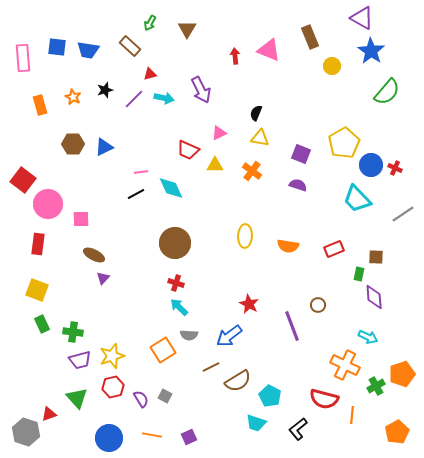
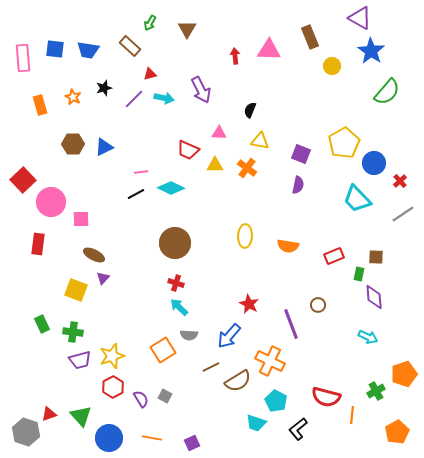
purple triangle at (362, 18): moved 2 px left
blue square at (57, 47): moved 2 px left, 2 px down
pink triangle at (269, 50): rotated 20 degrees counterclockwise
black star at (105, 90): moved 1 px left, 2 px up
black semicircle at (256, 113): moved 6 px left, 3 px up
pink triangle at (219, 133): rotated 28 degrees clockwise
yellow triangle at (260, 138): moved 3 px down
blue circle at (371, 165): moved 3 px right, 2 px up
red cross at (395, 168): moved 5 px right, 13 px down; rotated 24 degrees clockwise
orange cross at (252, 171): moved 5 px left, 3 px up
red square at (23, 180): rotated 10 degrees clockwise
purple semicircle at (298, 185): rotated 84 degrees clockwise
cyan diamond at (171, 188): rotated 40 degrees counterclockwise
pink circle at (48, 204): moved 3 px right, 2 px up
red rectangle at (334, 249): moved 7 px down
yellow square at (37, 290): moved 39 px right
purple line at (292, 326): moved 1 px left, 2 px up
blue arrow at (229, 336): rotated 12 degrees counterclockwise
orange cross at (345, 365): moved 75 px left, 4 px up
orange pentagon at (402, 374): moved 2 px right
green cross at (376, 386): moved 5 px down
red hexagon at (113, 387): rotated 15 degrees counterclockwise
cyan pentagon at (270, 396): moved 6 px right, 5 px down
green triangle at (77, 398): moved 4 px right, 18 px down
red semicircle at (324, 399): moved 2 px right, 2 px up
orange line at (152, 435): moved 3 px down
purple square at (189, 437): moved 3 px right, 6 px down
